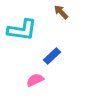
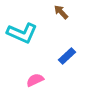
cyan L-shape: moved 3 px down; rotated 16 degrees clockwise
blue rectangle: moved 15 px right
